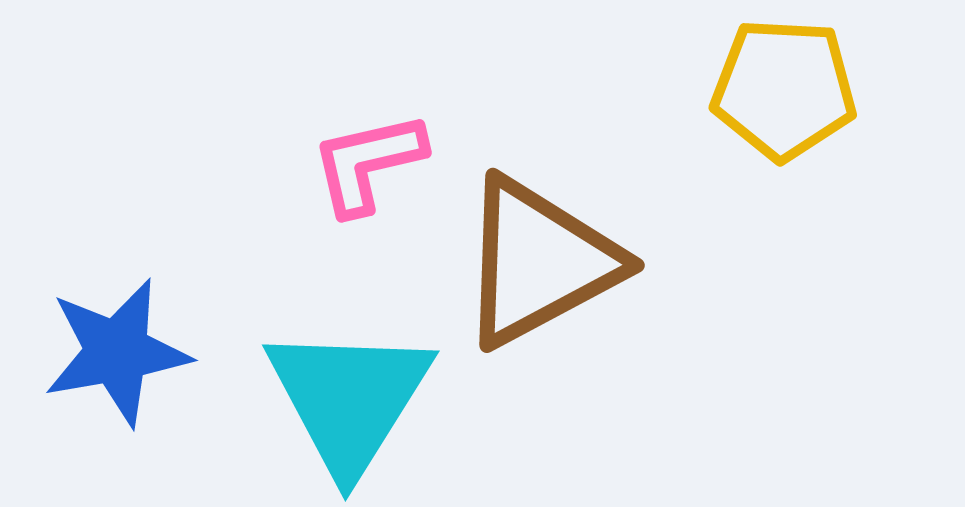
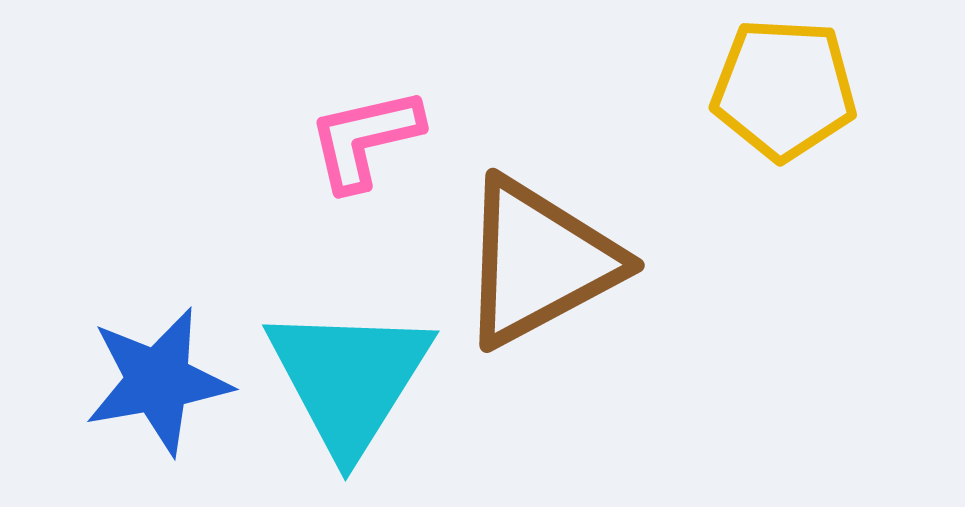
pink L-shape: moved 3 px left, 24 px up
blue star: moved 41 px right, 29 px down
cyan triangle: moved 20 px up
